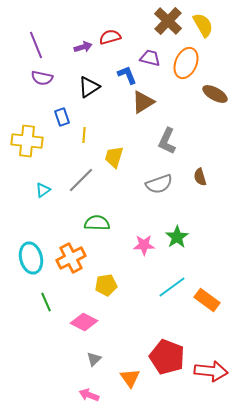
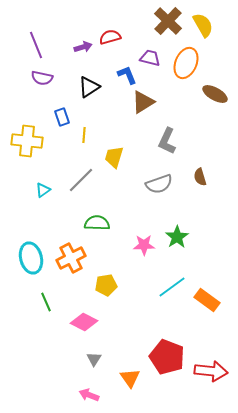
gray triangle: rotated 14 degrees counterclockwise
